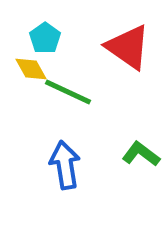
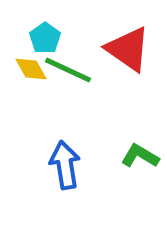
red triangle: moved 2 px down
green line: moved 22 px up
green L-shape: moved 1 px left, 2 px down; rotated 6 degrees counterclockwise
